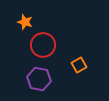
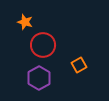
purple hexagon: moved 1 px up; rotated 20 degrees clockwise
